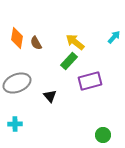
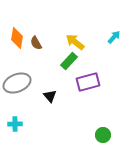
purple rectangle: moved 2 px left, 1 px down
